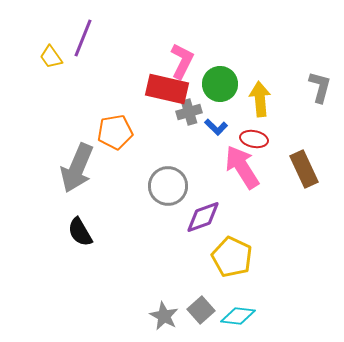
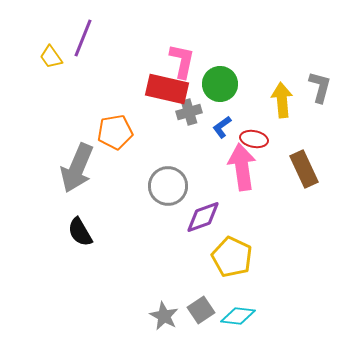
pink L-shape: rotated 15 degrees counterclockwise
yellow arrow: moved 22 px right, 1 px down
blue L-shape: moved 6 px right; rotated 100 degrees clockwise
pink arrow: rotated 24 degrees clockwise
gray square: rotated 8 degrees clockwise
